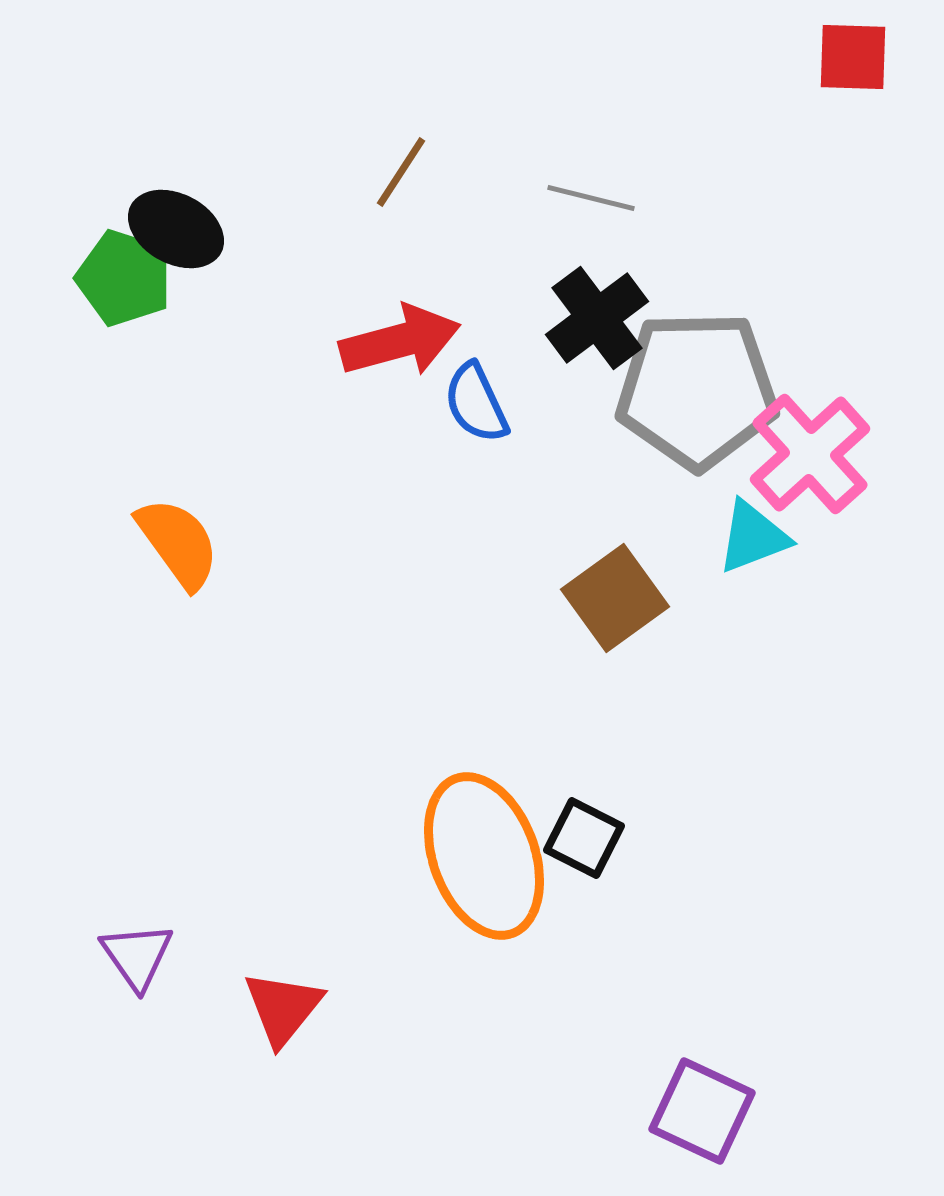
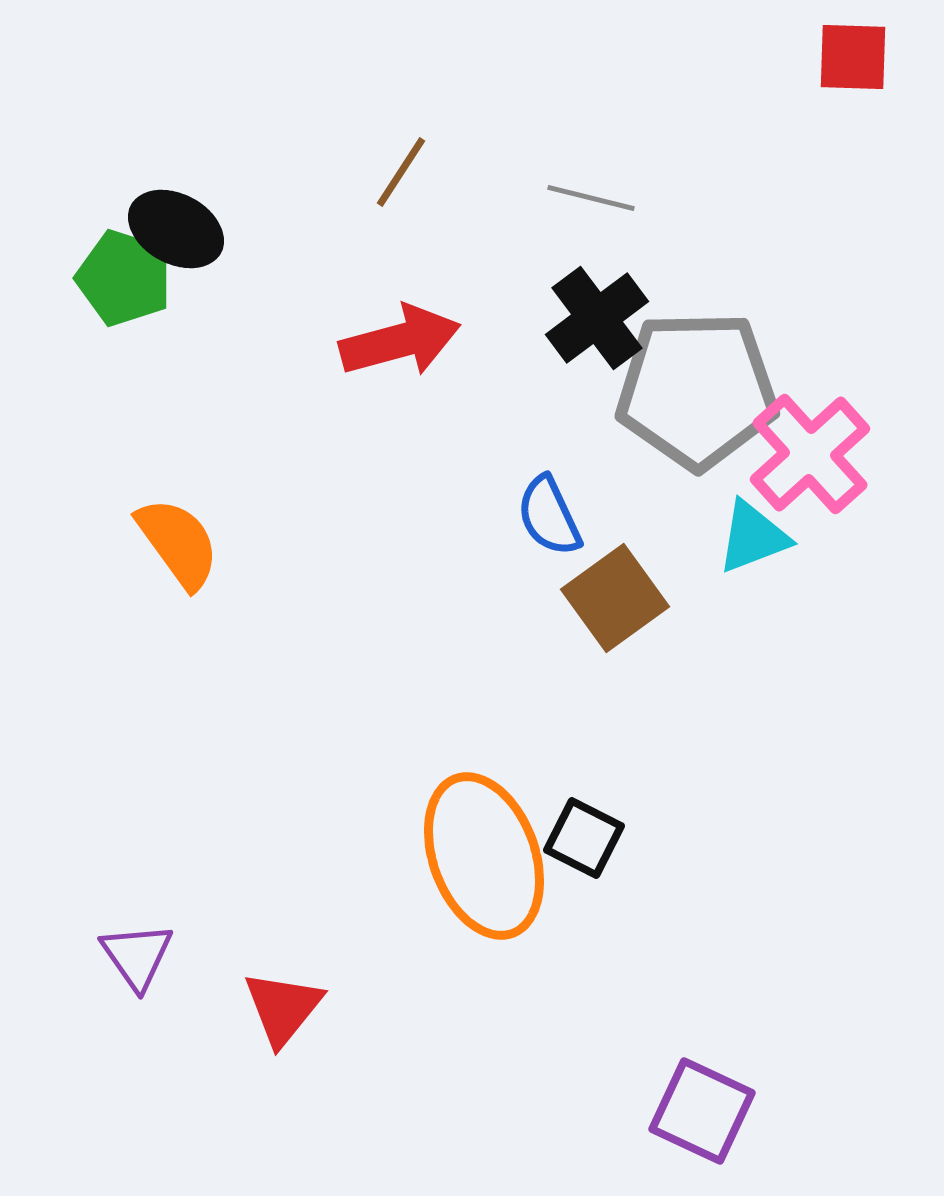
blue semicircle: moved 73 px right, 113 px down
